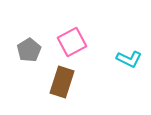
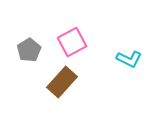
brown rectangle: rotated 24 degrees clockwise
